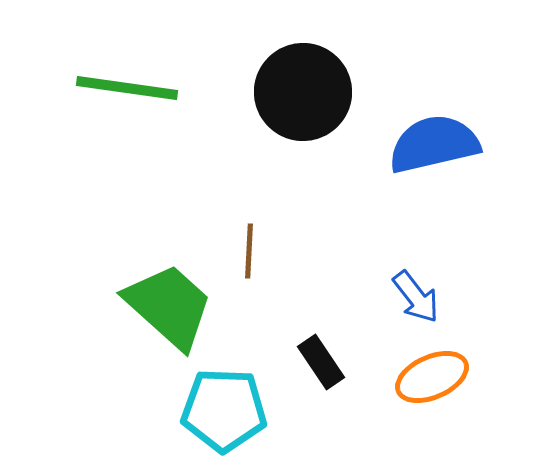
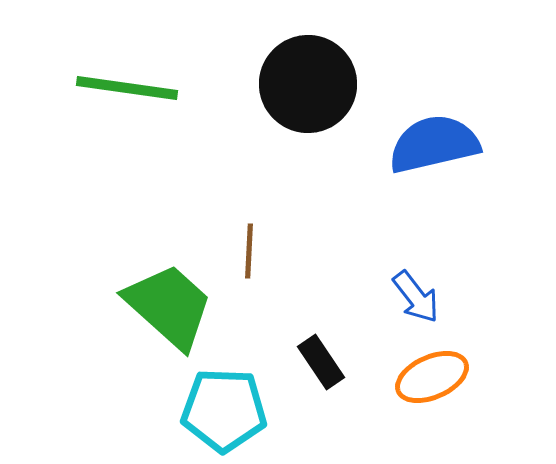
black circle: moved 5 px right, 8 px up
